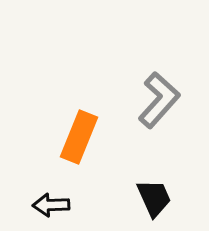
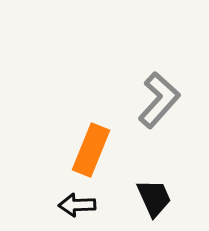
orange rectangle: moved 12 px right, 13 px down
black arrow: moved 26 px right
